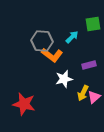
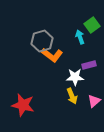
green square: moved 1 px left, 1 px down; rotated 28 degrees counterclockwise
cyan arrow: moved 8 px right; rotated 64 degrees counterclockwise
gray hexagon: rotated 20 degrees counterclockwise
white star: moved 11 px right, 2 px up; rotated 12 degrees clockwise
yellow arrow: moved 11 px left, 3 px down; rotated 49 degrees counterclockwise
pink triangle: moved 4 px down
red star: moved 1 px left, 1 px down
